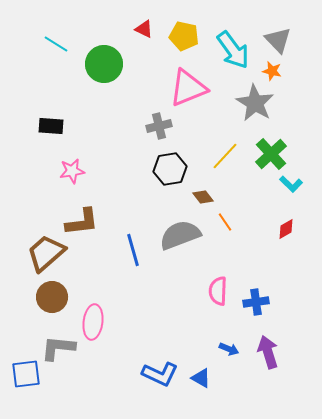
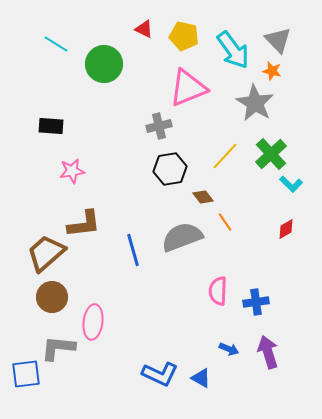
brown L-shape: moved 2 px right, 2 px down
gray semicircle: moved 2 px right, 2 px down
